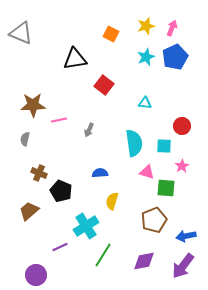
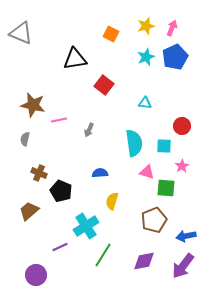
brown star: rotated 15 degrees clockwise
